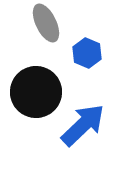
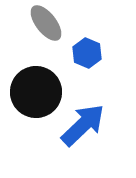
gray ellipse: rotated 12 degrees counterclockwise
